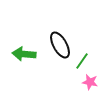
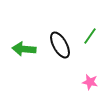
green arrow: moved 5 px up
green line: moved 8 px right, 25 px up
